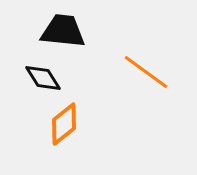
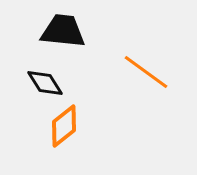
black diamond: moved 2 px right, 5 px down
orange diamond: moved 2 px down
